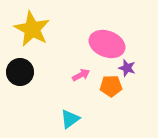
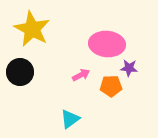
pink ellipse: rotated 16 degrees counterclockwise
purple star: moved 2 px right; rotated 12 degrees counterclockwise
